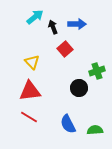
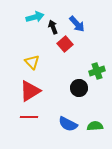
cyan arrow: rotated 24 degrees clockwise
blue arrow: rotated 48 degrees clockwise
red square: moved 5 px up
red triangle: rotated 25 degrees counterclockwise
red line: rotated 30 degrees counterclockwise
blue semicircle: rotated 36 degrees counterclockwise
green semicircle: moved 4 px up
